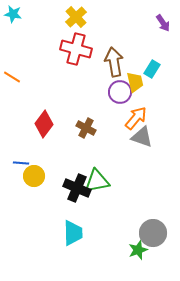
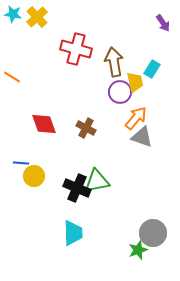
yellow cross: moved 39 px left
red diamond: rotated 56 degrees counterclockwise
